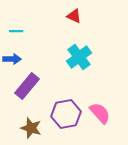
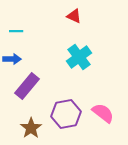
pink semicircle: moved 3 px right; rotated 10 degrees counterclockwise
brown star: rotated 20 degrees clockwise
